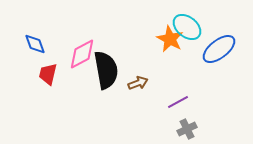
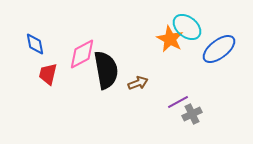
blue diamond: rotated 10 degrees clockwise
gray cross: moved 5 px right, 15 px up
